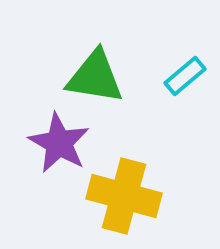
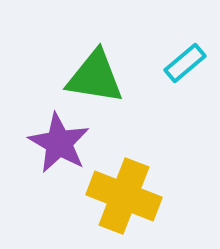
cyan rectangle: moved 13 px up
yellow cross: rotated 6 degrees clockwise
